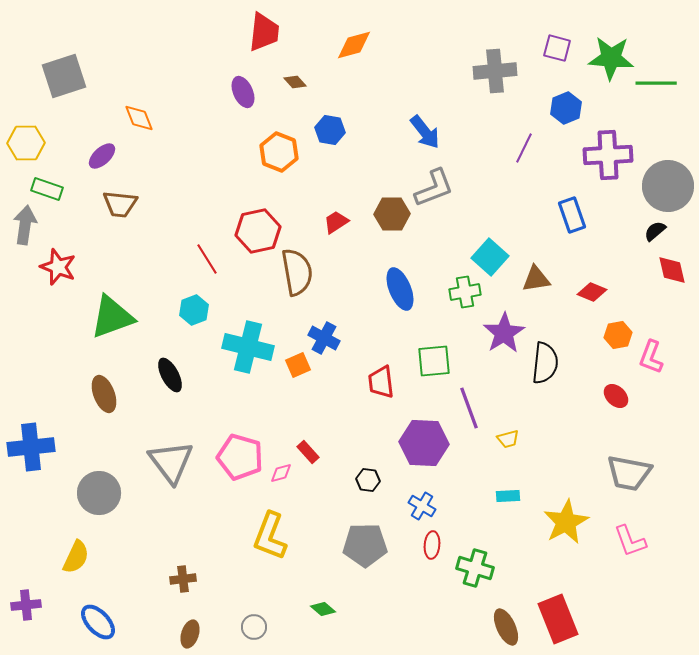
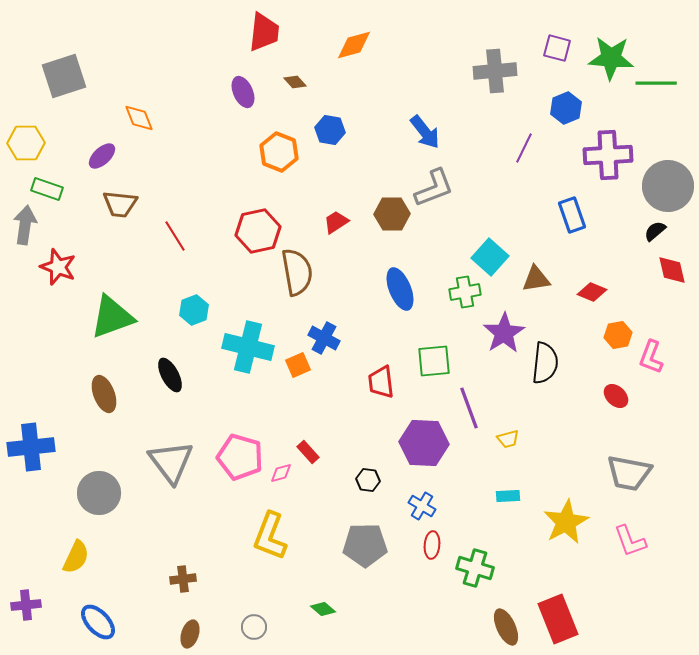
red line at (207, 259): moved 32 px left, 23 px up
